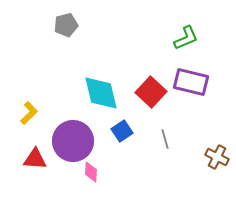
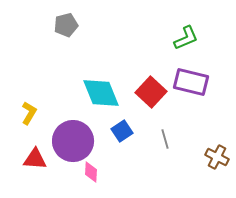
cyan diamond: rotated 9 degrees counterclockwise
yellow L-shape: rotated 15 degrees counterclockwise
